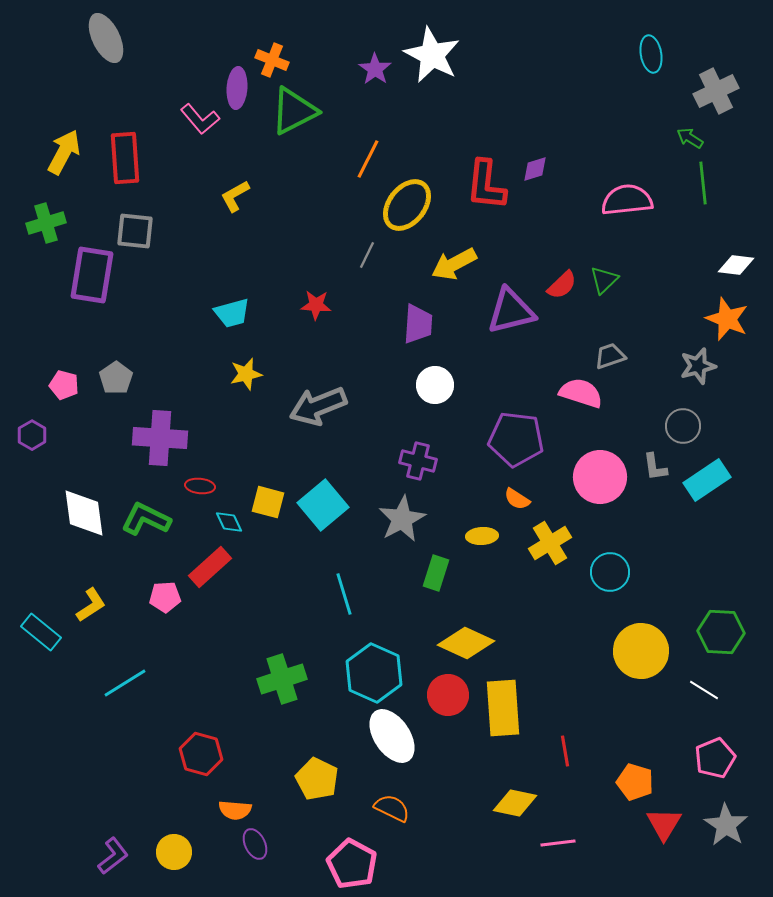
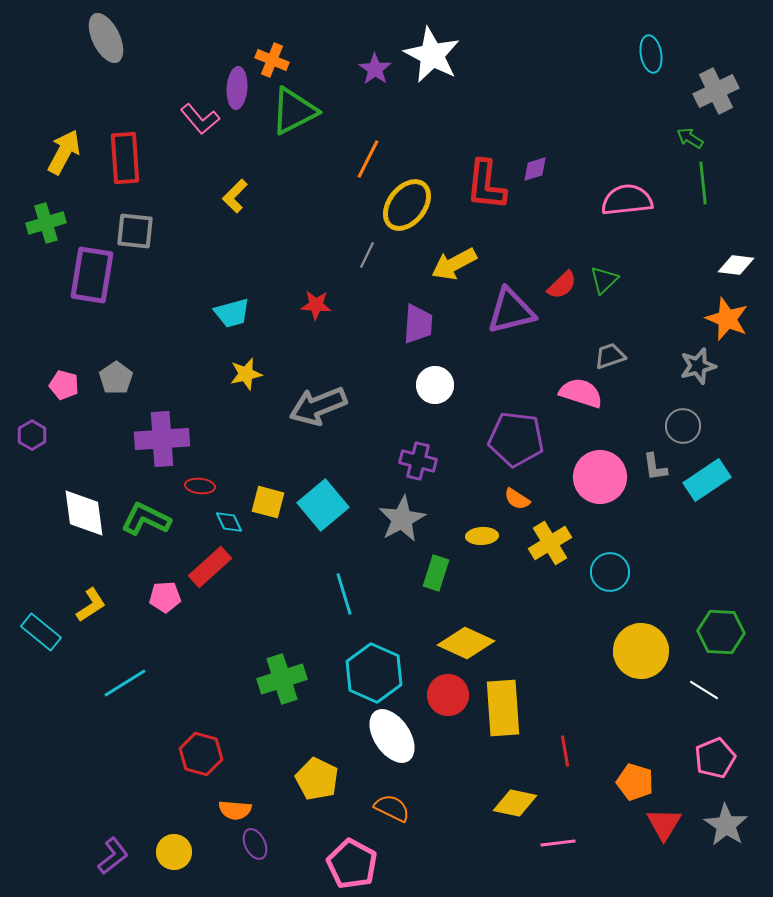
yellow L-shape at (235, 196): rotated 16 degrees counterclockwise
purple cross at (160, 438): moved 2 px right, 1 px down; rotated 8 degrees counterclockwise
